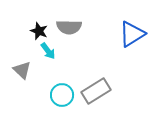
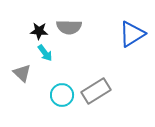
black star: rotated 18 degrees counterclockwise
cyan arrow: moved 3 px left, 2 px down
gray triangle: moved 3 px down
